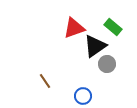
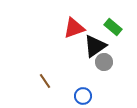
gray circle: moved 3 px left, 2 px up
